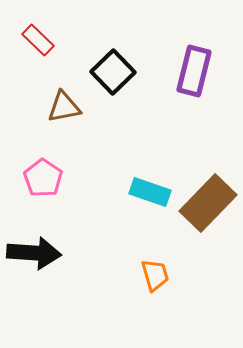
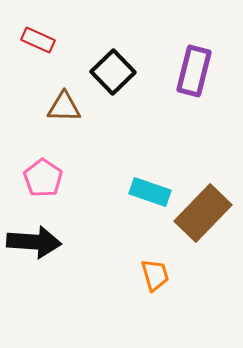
red rectangle: rotated 20 degrees counterclockwise
brown triangle: rotated 12 degrees clockwise
brown rectangle: moved 5 px left, 10 px down
black arrow: moved 11 px up
